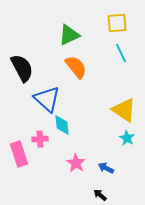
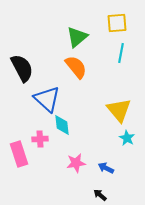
green triangle: moved 8 px right, 2 px down; rotated 15 degrees counterclockwise
cyan line: rotated 36 degrees clockwise
yellow triangle: moved 5 px left; rotated 16 degrees clockwise
pink star: rotated 30 degrees clockwise
